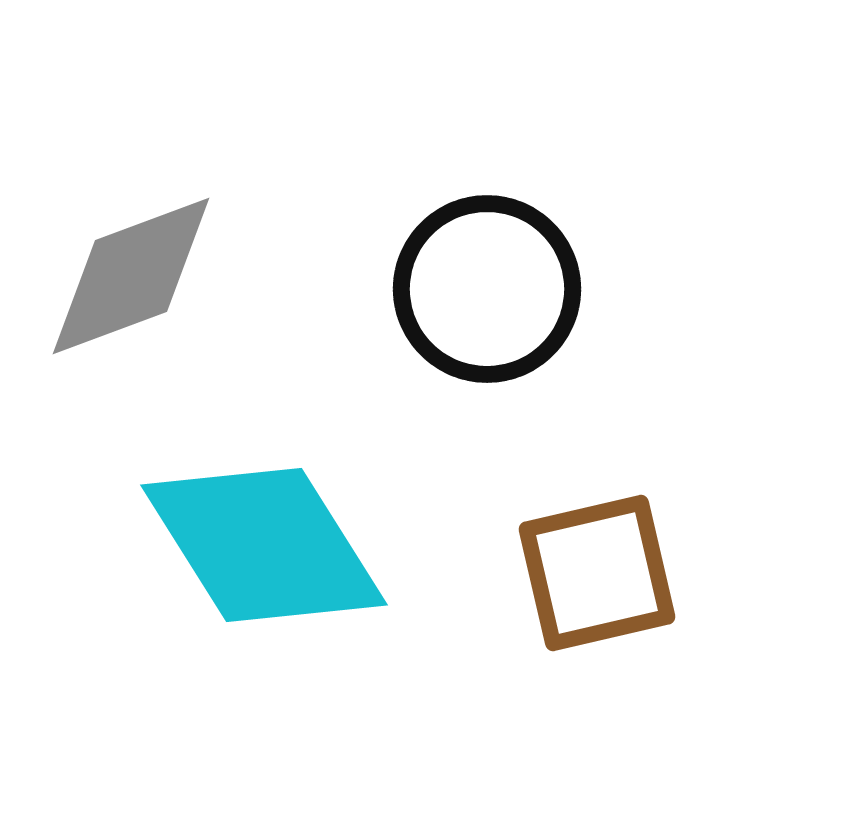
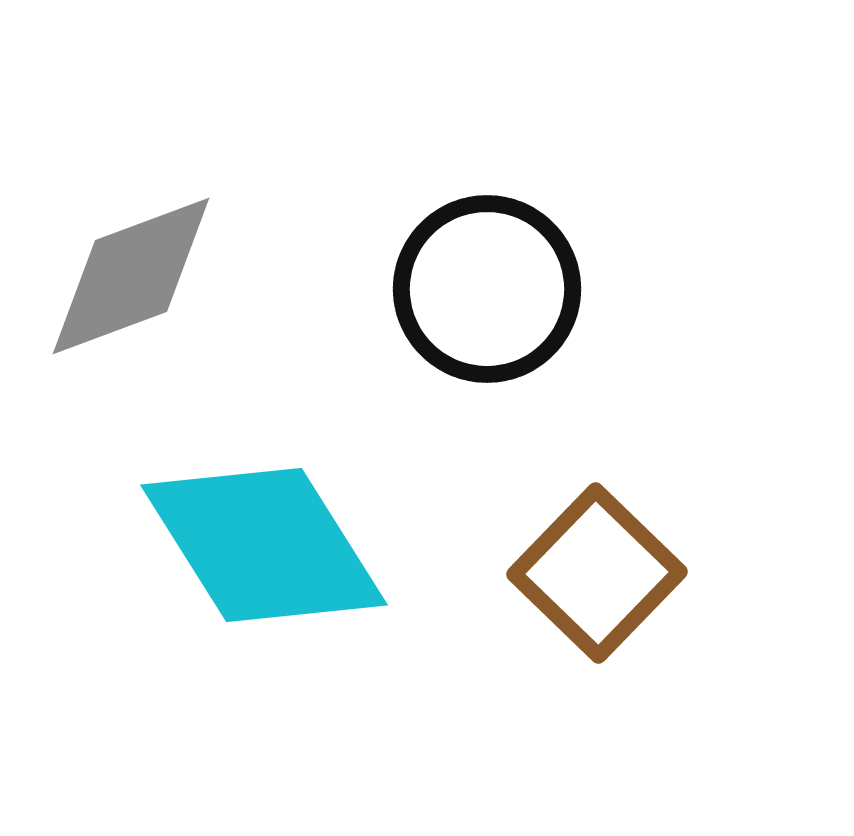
brown square: rotated 33 degrees counterclockwise
